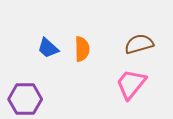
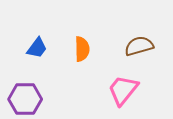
brown semicircle: moved 2 px down
blue trapezoid: moved 11 px left; rotated 95 degrees counterclockwise
pink trapezoid: moved 8 px left, 6 px down
